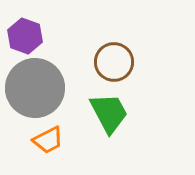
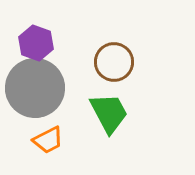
purple hexagon: moved 11 px right, 7 px down
